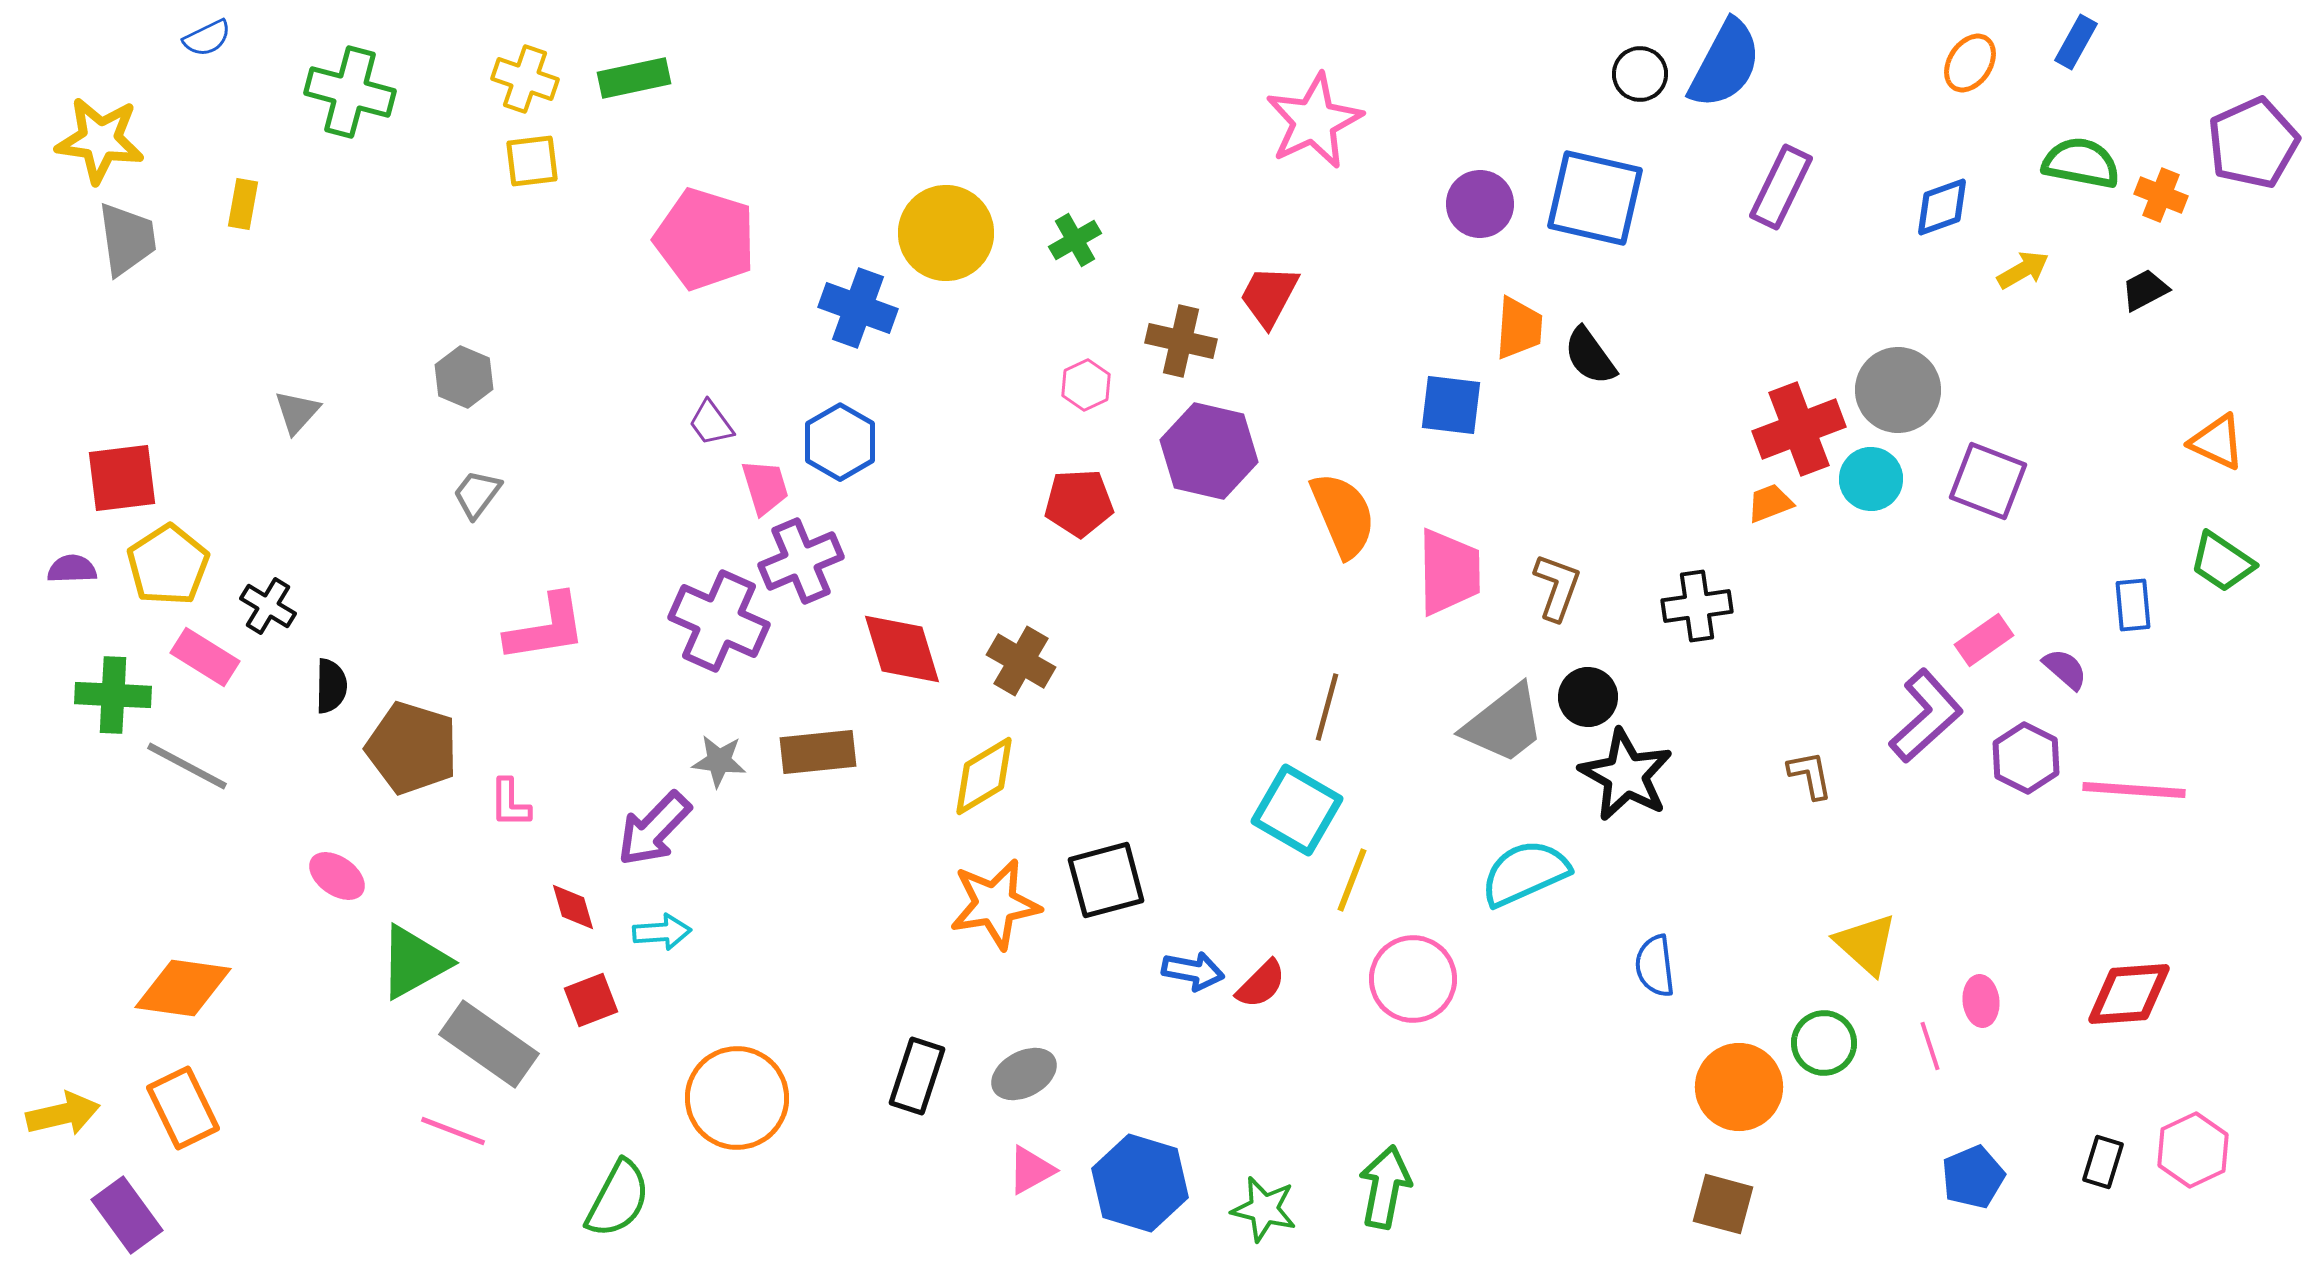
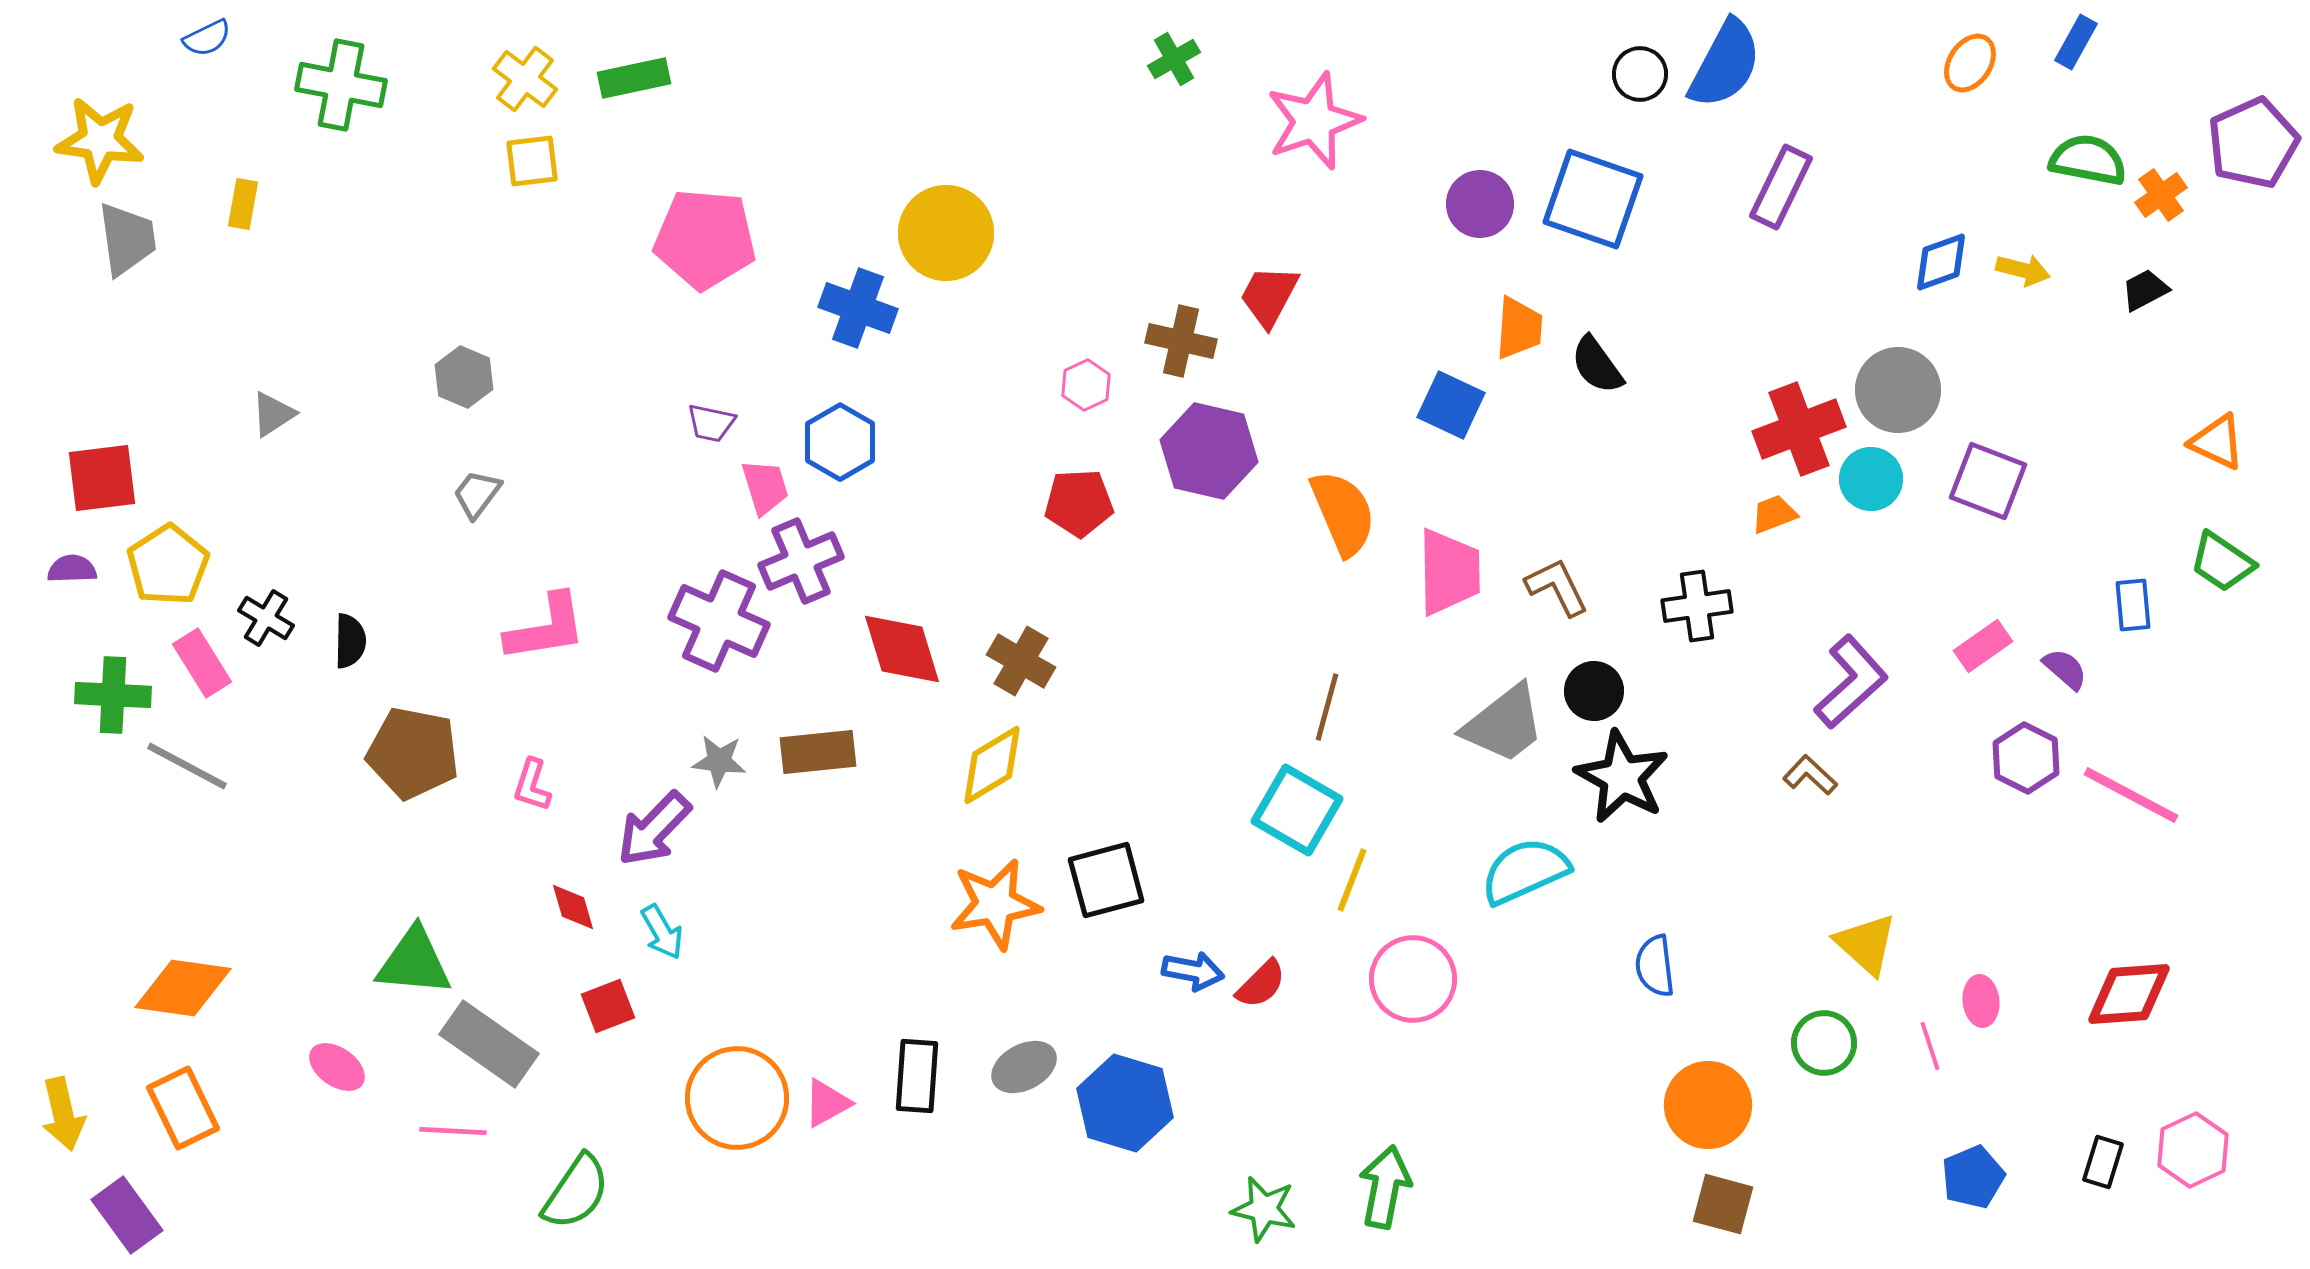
yellow cross at (525, 79): rotated 18 degrees clockwise
green cross at (350, 92): moved 9 px left, 7 px up; rotated 4 degrees counterclockwise
pink star at (1314, 121): rotated 6 degrees clockwise
green semicircle at (2081, 163): moved 7 px right, 3 px up
orange cross at (2161, 195): rotated 33 degrees clockwise
blue square at (1595, 198): moved 2 px left, 1 px down; rotated 6 degrees clockwise
blue diamond at (1942, 207): moved 1 px left, 55 px down
pink pentagon at (705, 239): rotated 12 degrees counterclockwise
green cross at (1075, 240): moved 99 px right, 181 px up
yellow arrow at (2023, 270): rotated 44 degrees clockwise
black semicircle at (1590, 356): moved 7 px right, 9 px down
blue square at (1451, 405): rotated 18 degrees clockwise
gray triangle at (297, 412): moved 24 px left, 2 px down; rotated 15 degrees clockwise
purple trapezoid at (711, 423): rotated 42 degrees counterclockwise
red square at (122, 478): moved 20 px left
orange trapezoid at (1770, 503): moved 4 px right, 11 px down
orange semicircle at (1343, 515): moved 2 px up
brown L-shape at (1557, 587): rotated 46 degrees counterclockwise
black cross at (268, 606): moved 2 px left, 12 px down
pink rectangle at (1984, 640): moved 1 px left, 6 px down
pink rectangle at (205, 657): moved 3 px left, 6 px down; rotated 26 degrees clockwise
black semicircle at (331, 686): moved 19 px right, 45 px up
black circle at (1588, 697): moved 6 px right, 6 px up
purple L-shape at (1926, 716): moved 75 px left, 34 px up
brown pentagon at (412, 748): moved 1 px right, 5 px down; rotated 6 degrees counterclockwise
black star at (1626, 775): moved 4 px left, 2 px down
brown L-shape at (1810, 775): rotated 36 degrees counterclockwise
yellow diamond at (984, 776): moved 8 px right, 11 px up
pink line at (2134, 790): moved 3 px left, 5 px down; rotated 24 degrees clockwise
pink L-shape at (510, 803): moved 22 px right, 18 px up; rotated 18 degrees clockwise
cyan semicircle at (1525, 873): moved 2 px up
pink ellipse at (337, 876): moved 191 px down
cyan arrow at (662, 932): rotated 64 degrees clockwise
green triangle at (414, 962): rotated 34 degrees clockwise
red square at (591, 1000): moved 17 px right, 6 px down
gray ellipse at (1024, 1074): moved 7 px up
black rectangle at (917, 1076): rotated 14 degrees counterclockwise
orange circle at (1739, 1087): moved 31 px left, 18 px down
yellow arrow at (63, 1114): rotated 90 degrees clockwise
pink line at (453, 1131): rotated 18 degrees counterclockwise
pink triangle at (1031, 1170): moved 204 px left, 67 px up
blue hexagon at (1140, 1183): moved 15 px left, 80 px up
green semicircle at (618, 1199): moved 42 px left, 7 px up; rotated 6 degrees clockwise
